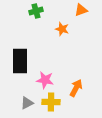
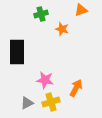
green cross: moved 5 px right, 3 px down
black rectangle: moved 3 px left, 9 px up
yellow cross: rotated 18 degrees counterclockwise
